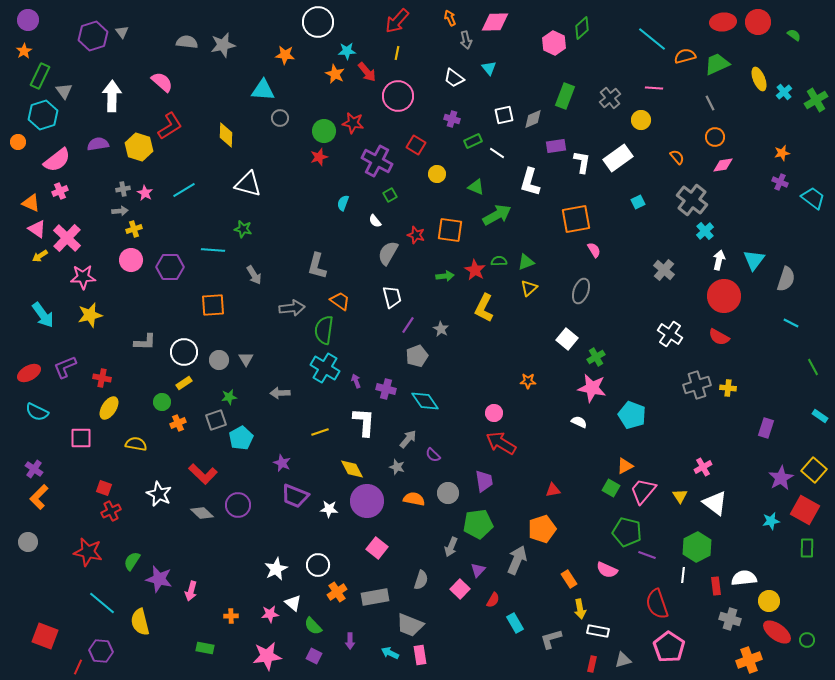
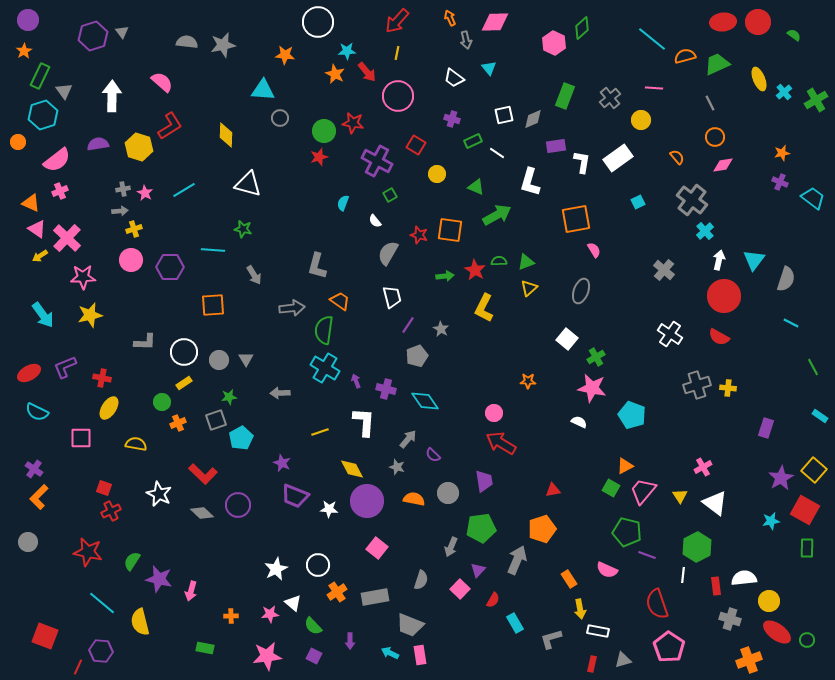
red star at (416, 235): moved 3 px right
green pentagon at (478, 524): moved 3 px right, 4 px down
